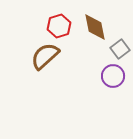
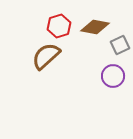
brown diamond: rotated 68 degrees counterclockwise
gray square: moved 4 px up; rotated 12 degrees clockwise
brown semicircle: moved 1 px right
